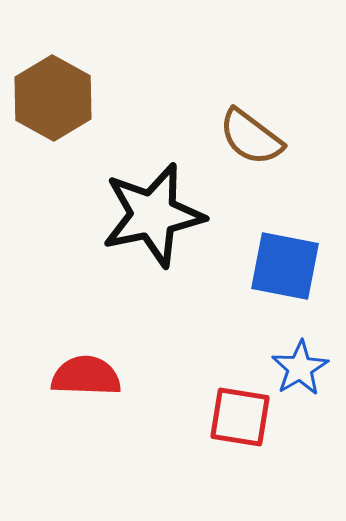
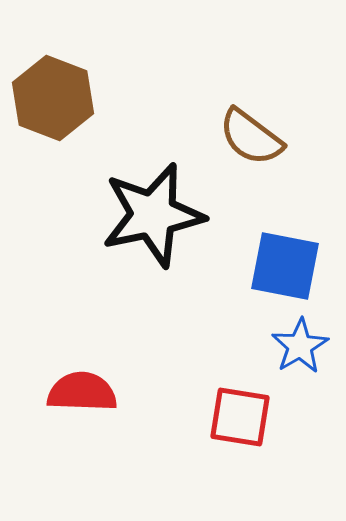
brown hexagon: rotated 8 degrees counterclockwise
blue star: moved 22 px up
red semicircle: moved 4 px left, 16 px down
